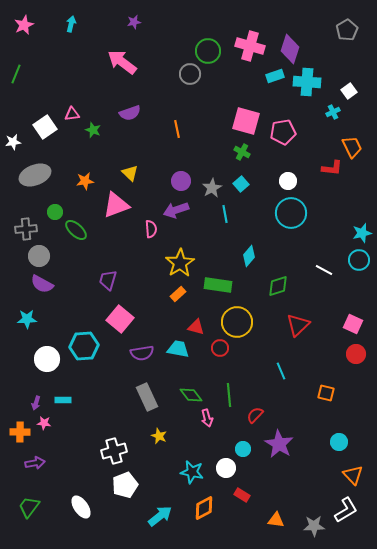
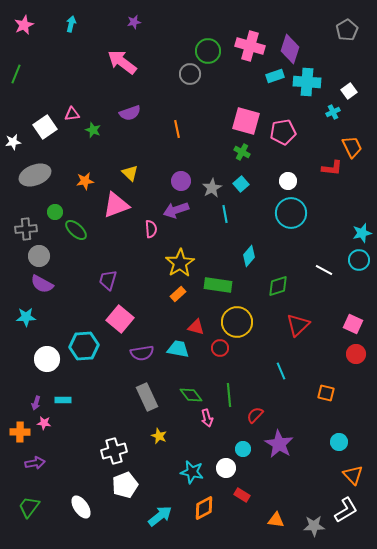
cyan star at (27, 319): moved 1 px left, 2 px up
